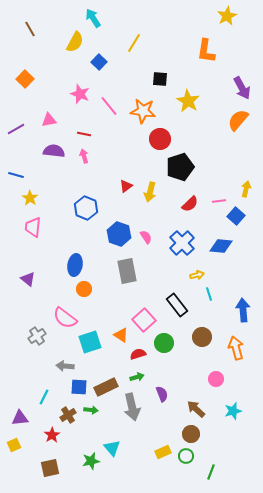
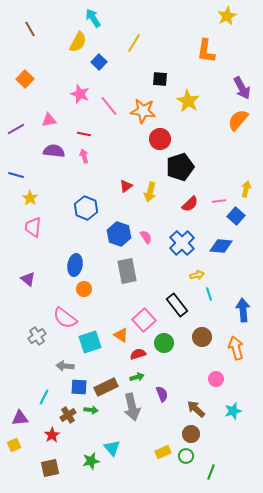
yellow semicircle at (75, 42): moved 3 px right
